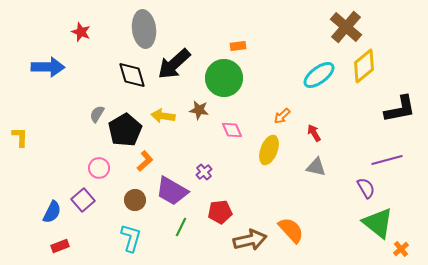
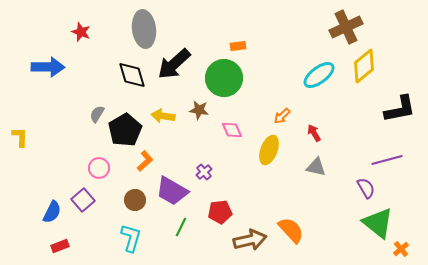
brown cross: rotated 24 degrees clockwise
